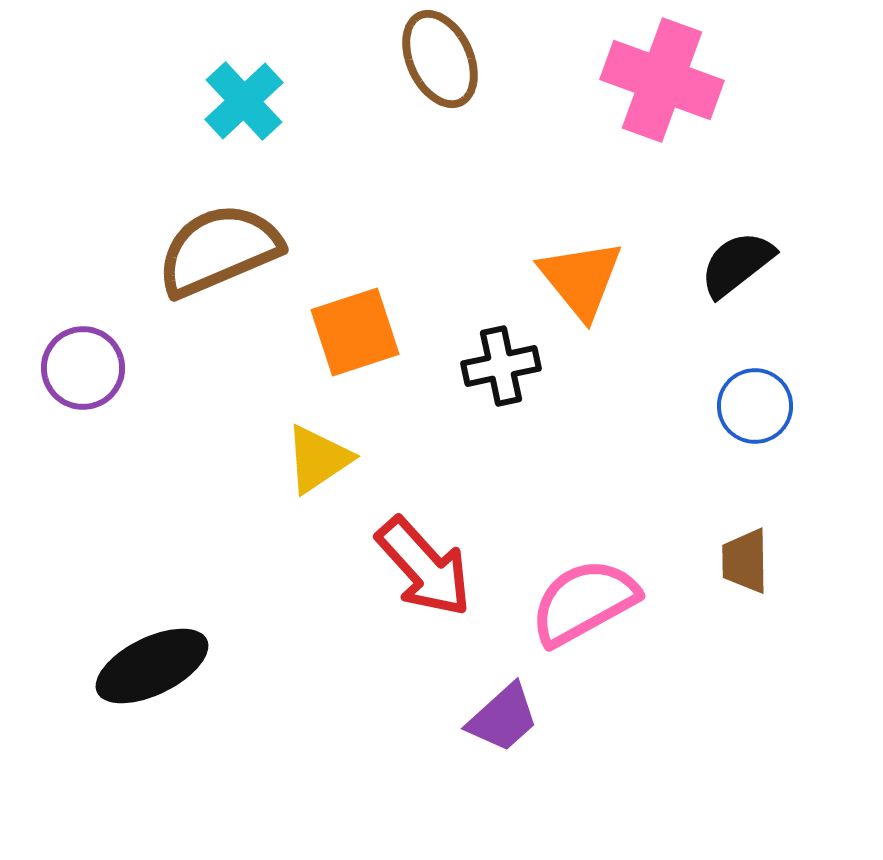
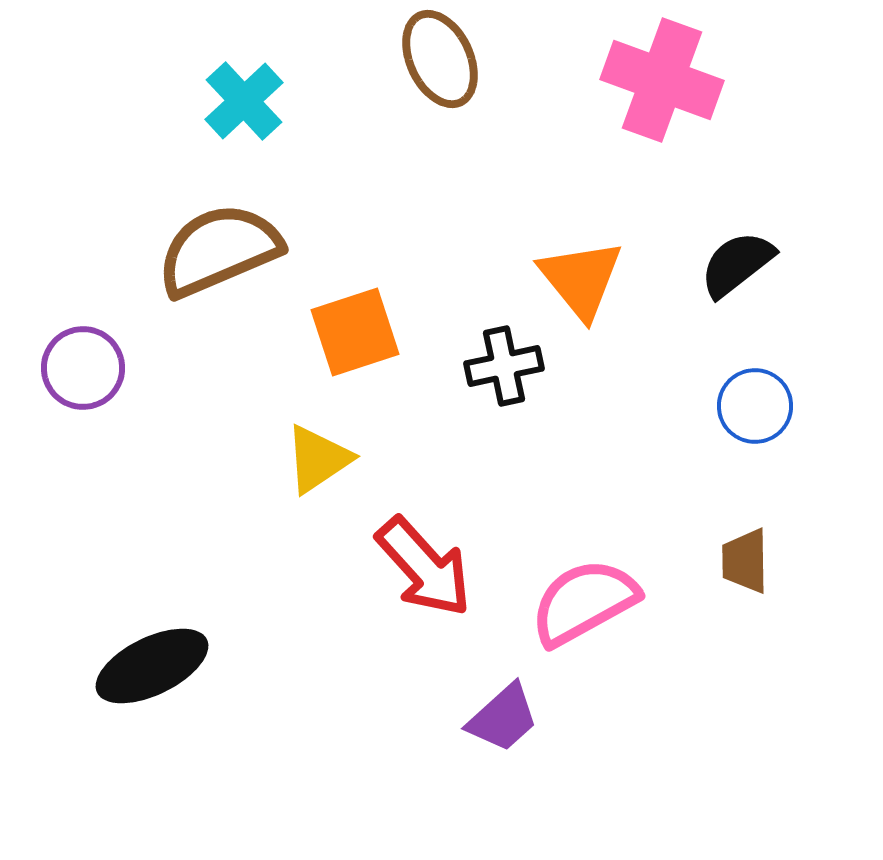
black cross: moved 3 px right
